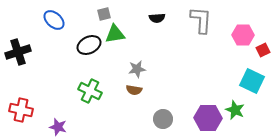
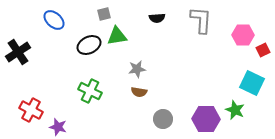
green triangle: moved 2 px right, 2 px down
black cross: rotated 15 degrees counterclockwise
cyan square: moved 2 px down
brown semicircle: moved 5 px right, 2 px down
red cross: moved 10 px right; rotated 15 degrees clockwise
purple hexagon: moved 2 px left, 1 px down
